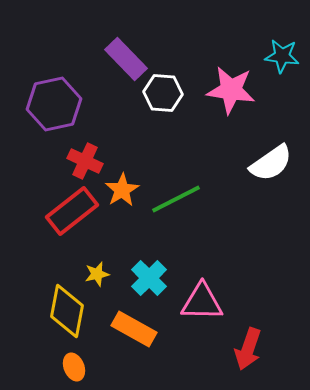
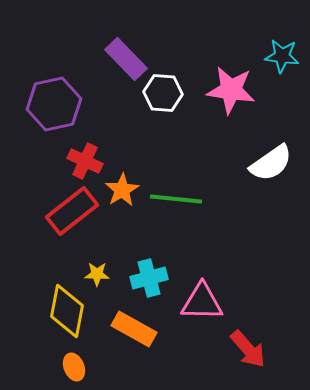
green line: rotated 33 degrees clockwise
yellow star: rotated 15 degrees clockwise
cyan cross: rotated 30 degrees clockwise
red arrow: rotated 60 degrees counterclockwise
